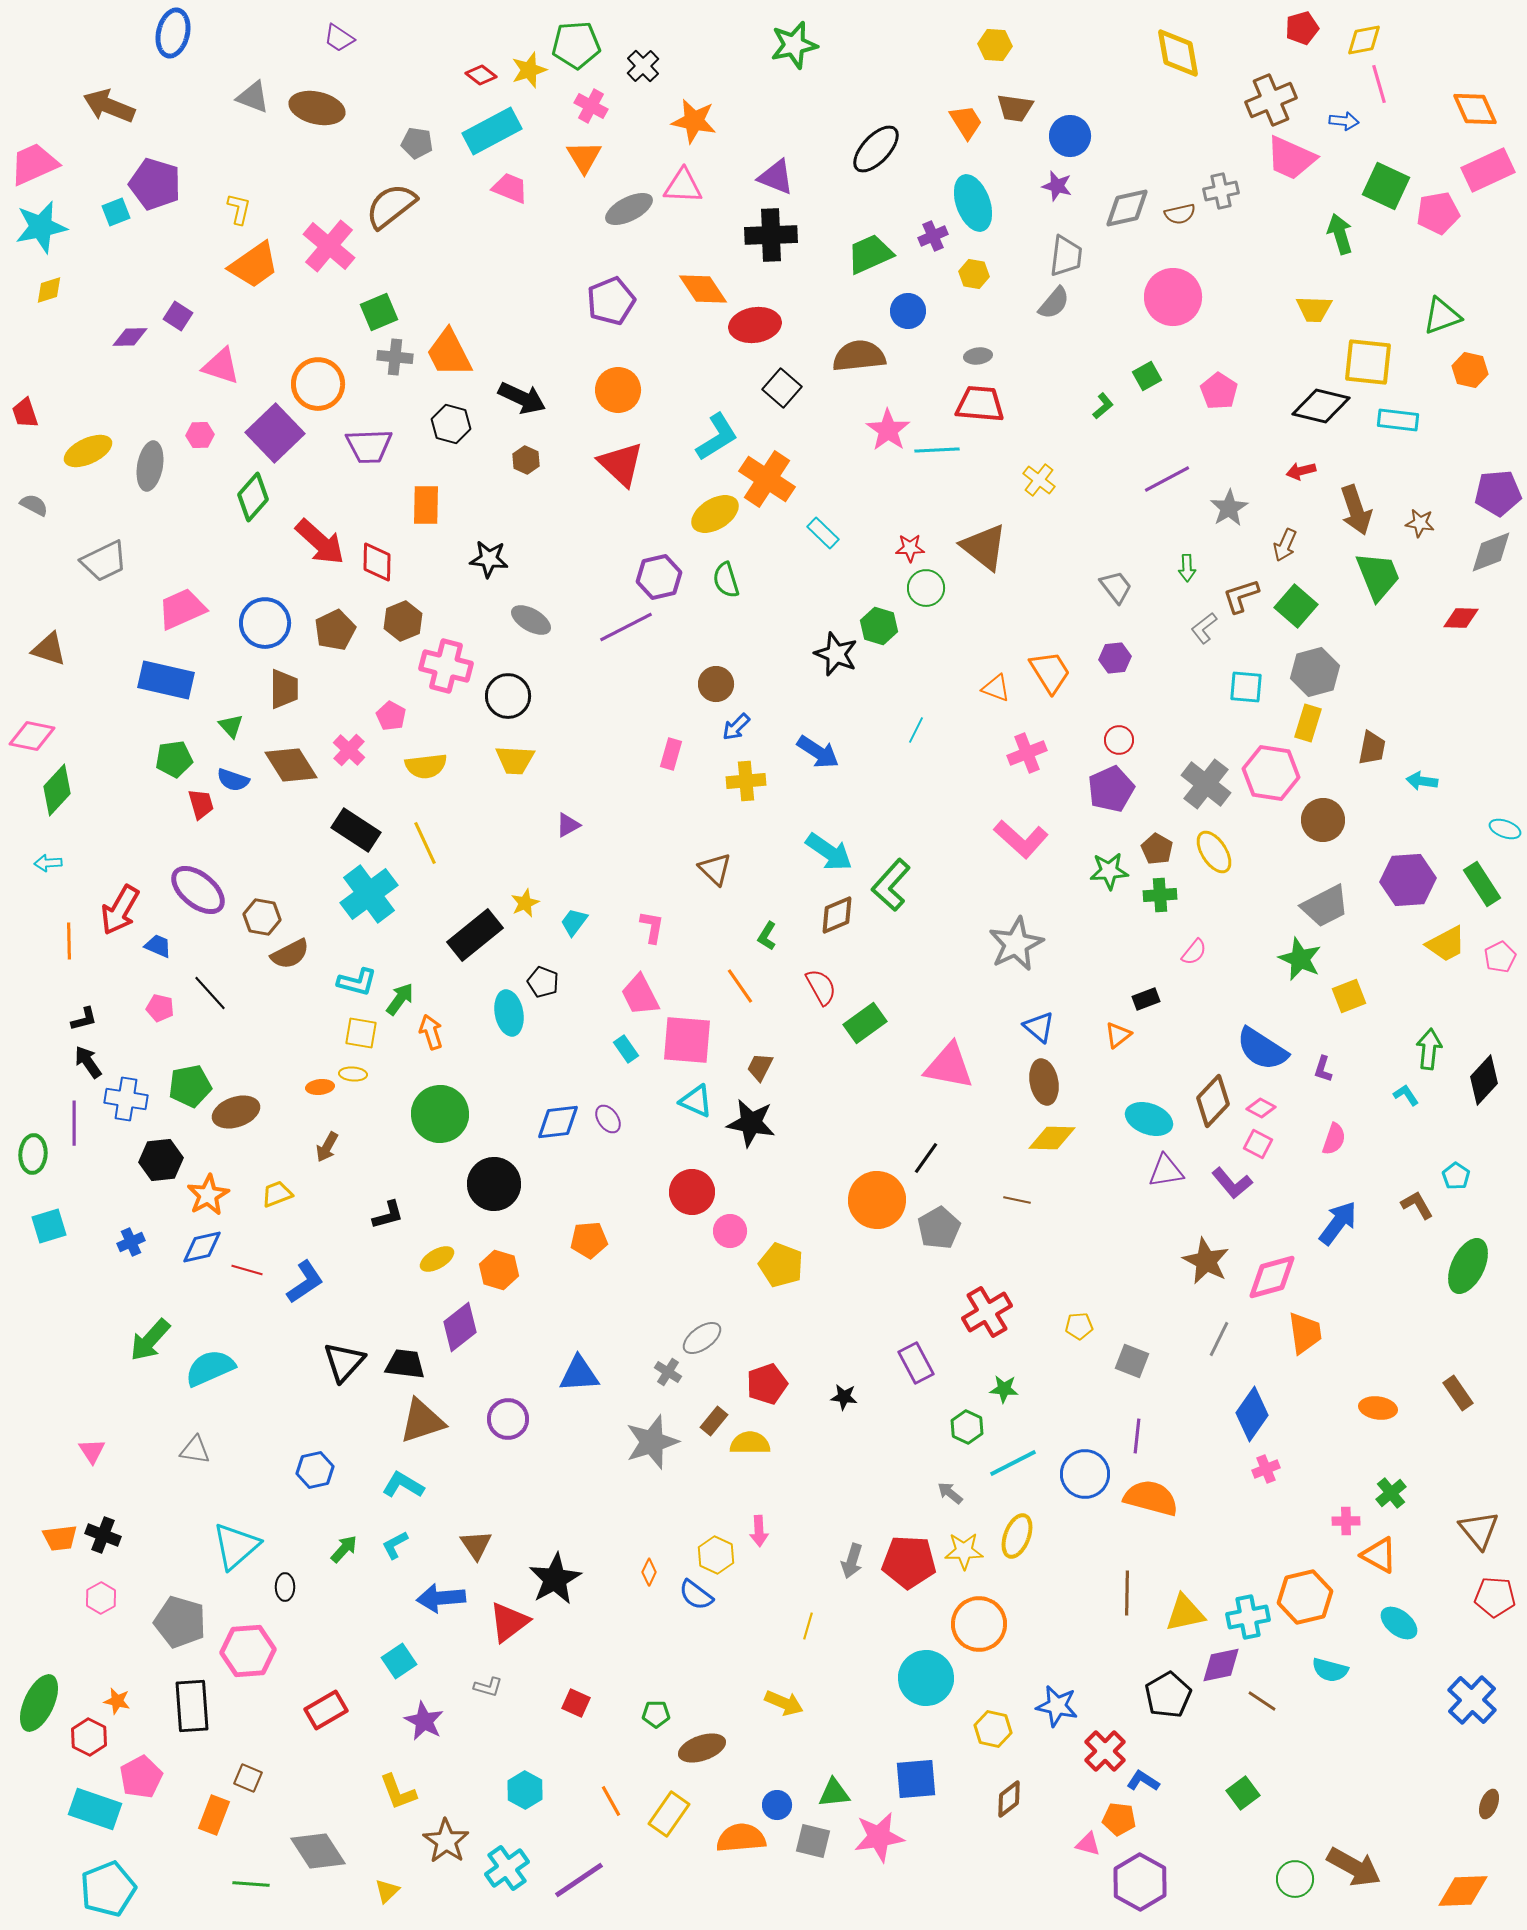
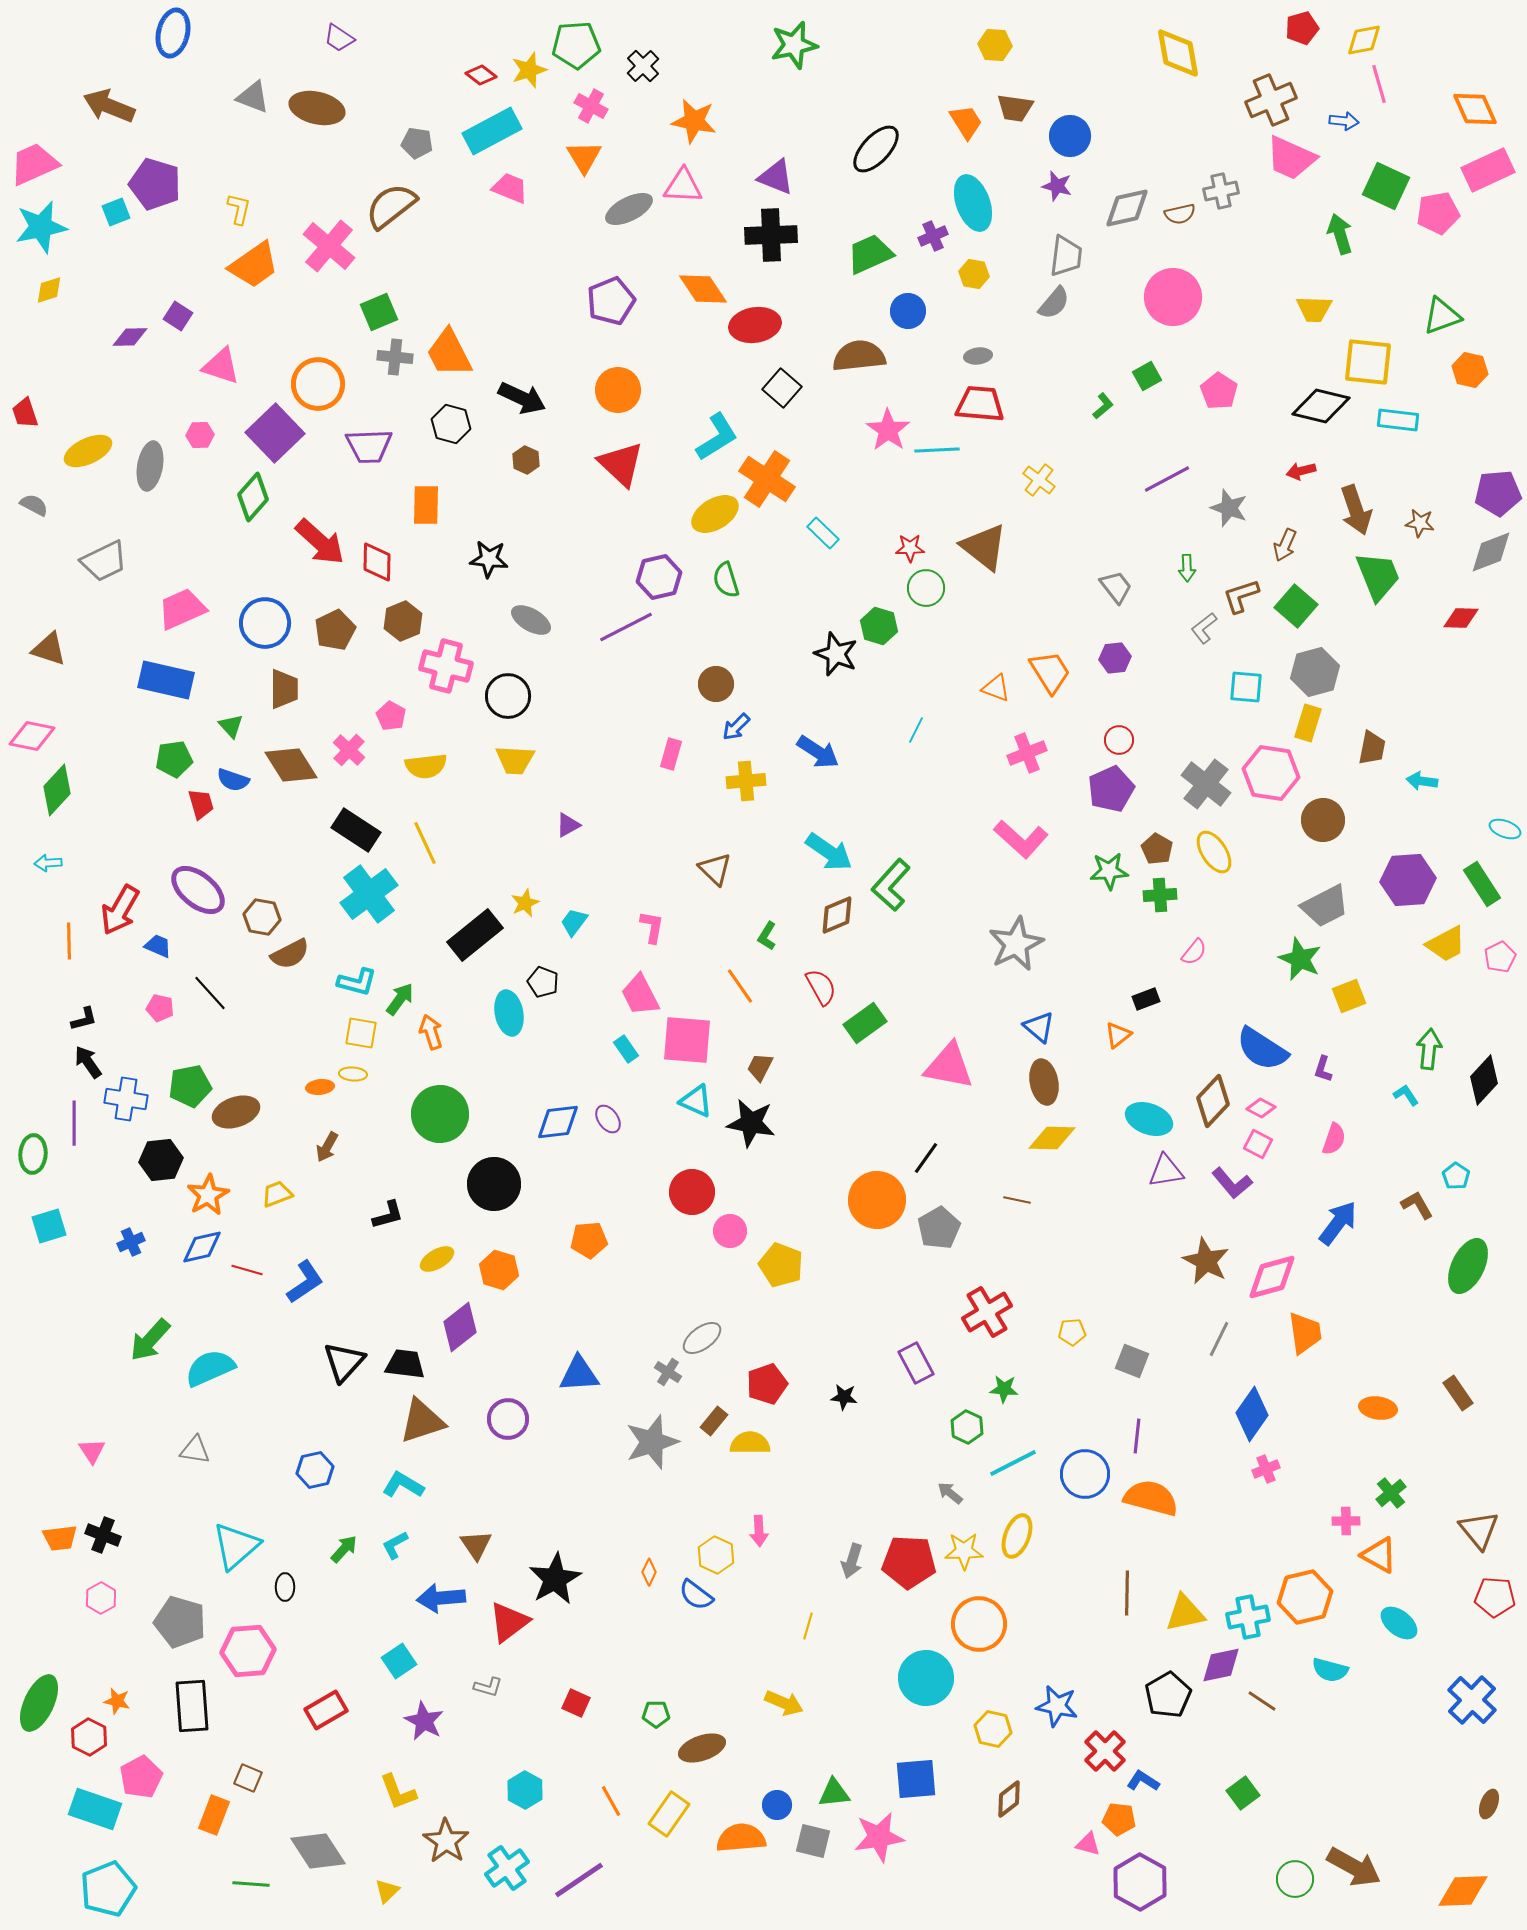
gray star at (1229, 508): rotated 21 degrees counterclockwise
yellow pentagon at (1079, 1326): moved 7 px left, 6 px down
